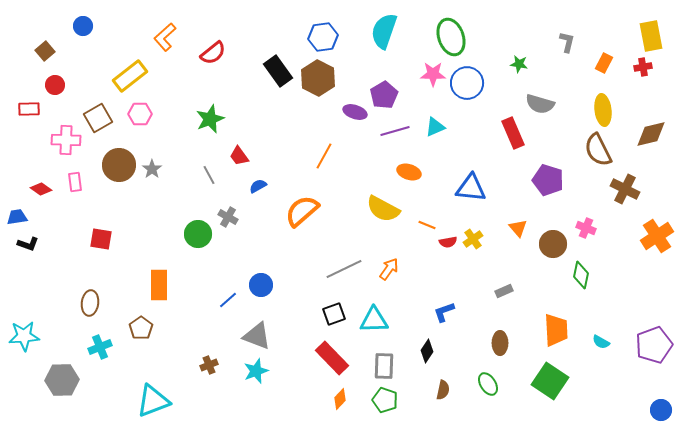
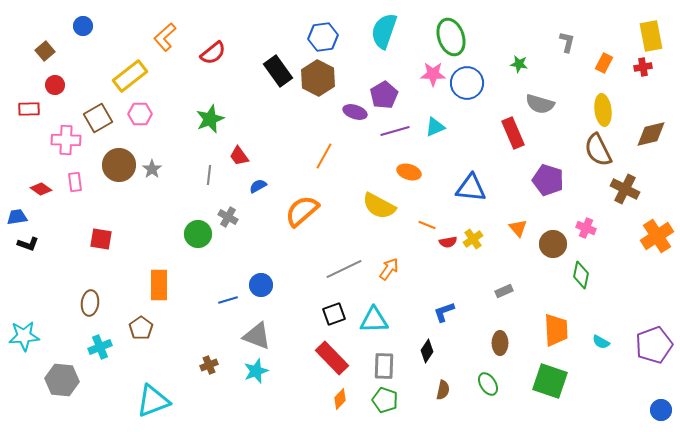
gray line at (209, 175): rotated 36 degrees clockwise
yellow semicircle at (383, 209): moved 4 px left, 3 px up
blue line at (228, 300): rotated 24 degrees clockwise
gray hexagon at (62, 380): rotated 8 degrees clockwise
green square at (550, 381): rotated 15 degrees counterclockwise
